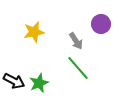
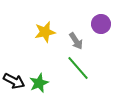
yellow star: moved 11 px right
